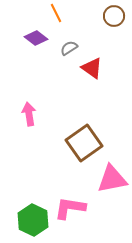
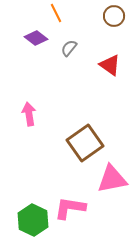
gray semicircle: rotated 18 degrees counterclockwise
red triangle: moved 18 px right, 3 px up
brown square: moved 1 px right
